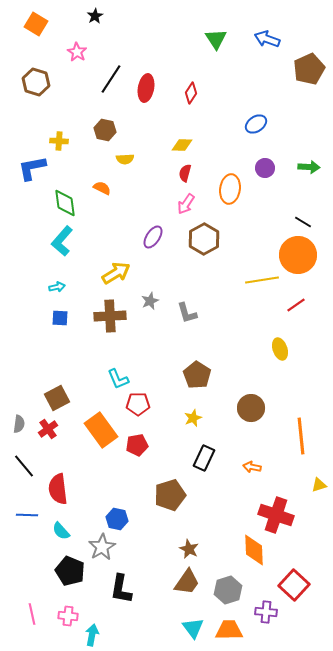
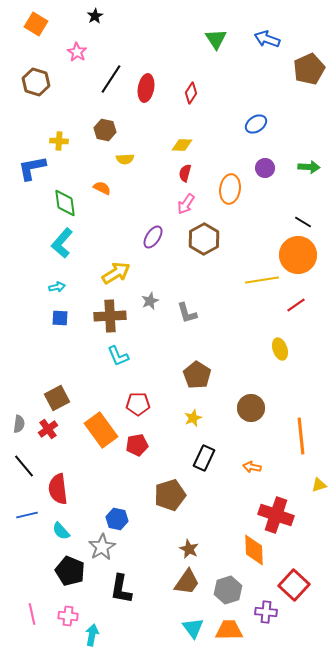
cyan L-shape at (62, 241): moved 2 px down
cyan L-shape at (118, 379): moved 23 px up
blue line at (27, 515): rotated 15 degrees counterclockwise
